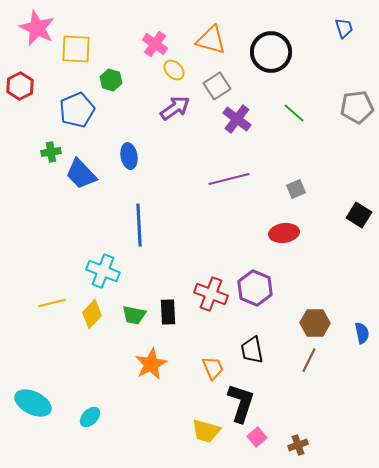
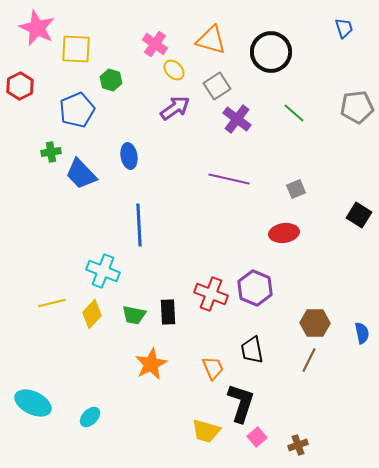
purple line at (229, 179): rotated 27 degrees clockwise
